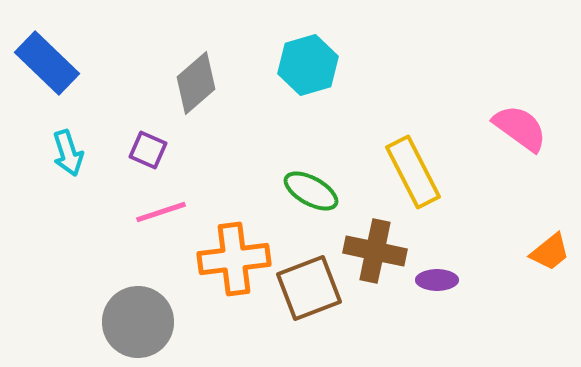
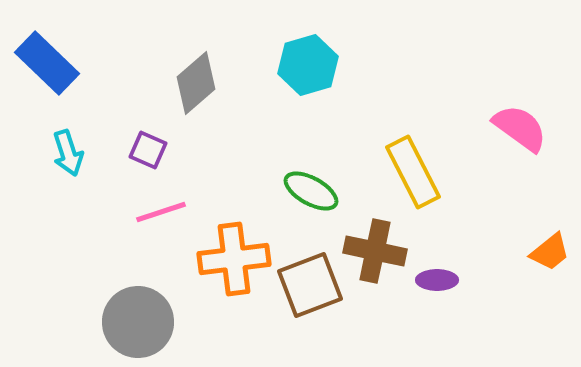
brown square: moved 1 px right, 3 px up
